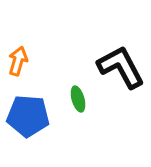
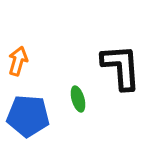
black L-shape: rotated 24 degrees clockwise
